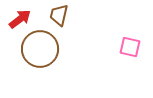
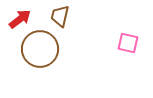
brown trapezoid: moved 1 px right, 1 px down
pink square: moved 2 px left, 4 px up
